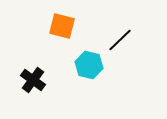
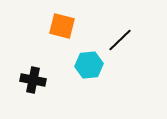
cyan hexagon: rotated 20 degrees counterclockwise
black cross: rotated 25 degrees counterclockwise
